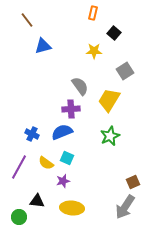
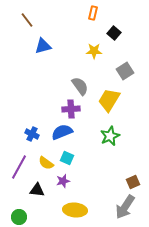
black triangle: moved 11 px up
yellow ellipse: moved 3 px right, 2 px down
